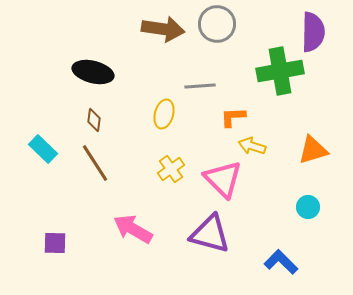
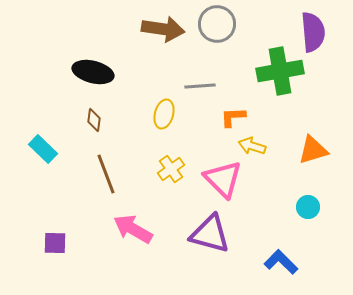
purple semicircle: rotated 6 degrees counterclockwise
brown line: moved 11 px right, 11 px down; rotated 12 degrees clockwise
